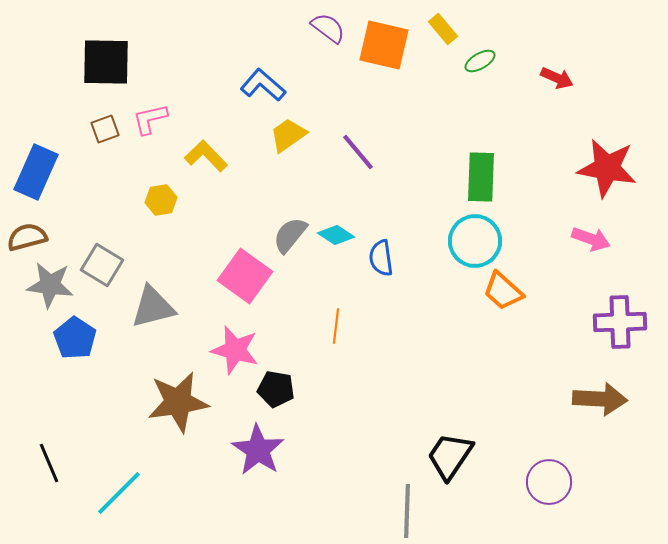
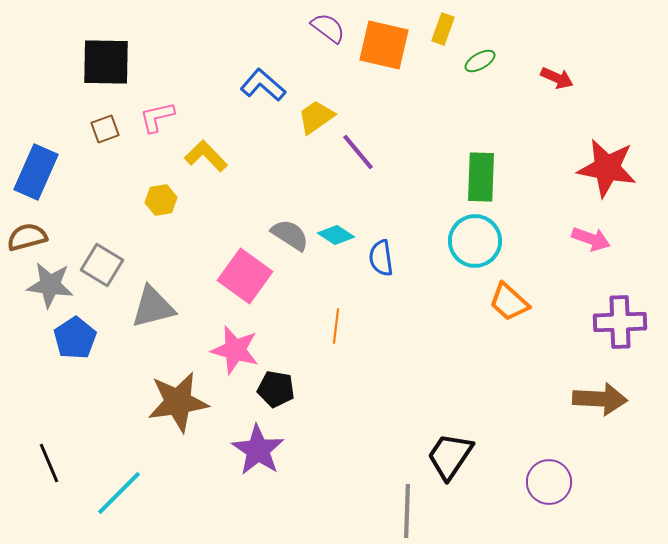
yellow rectangle: rotated 60 degrees clockwise
pink L-shape: moved 7 px right, 2 px up
yellow trapezoid: moved 28 px right, 18 px up
gray semicircle: rotated 84 degrees clockwise
orange trapezoid: moved 6 px right, 11 px down
blue pentagon: rotated 6 degrees clockwise
